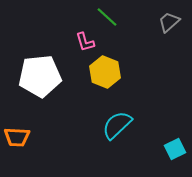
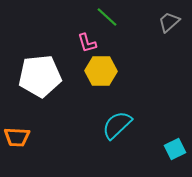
pink L-shape: moved 2 px right, 1 px down
yellow hexagon: moved 4 px left, 1 px up; rotated 20 degrees counterclockwise
